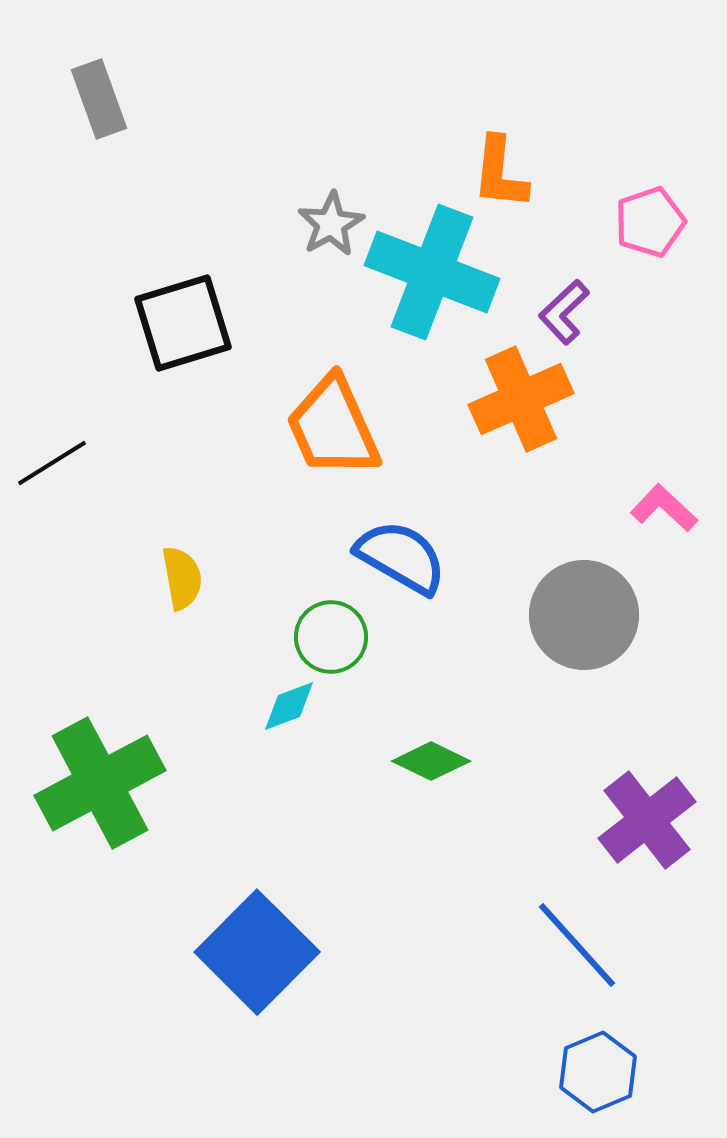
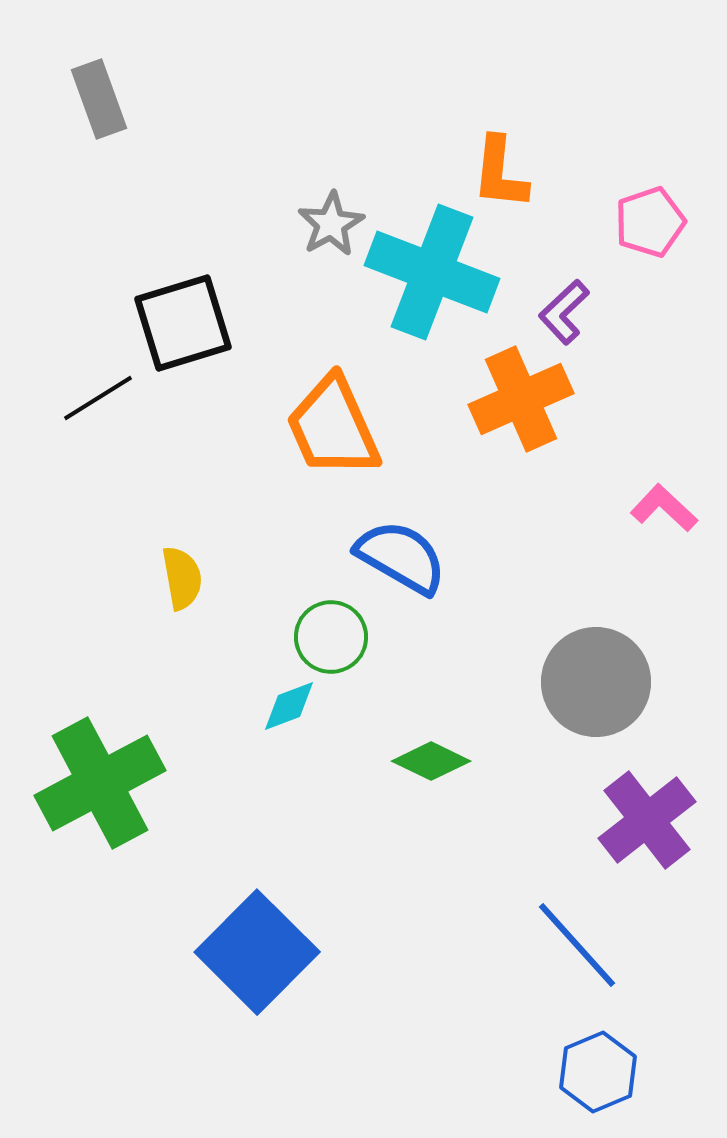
black line: moved 46 px right, 65 px up
gray circle: moved 12 px right, 67 px down
